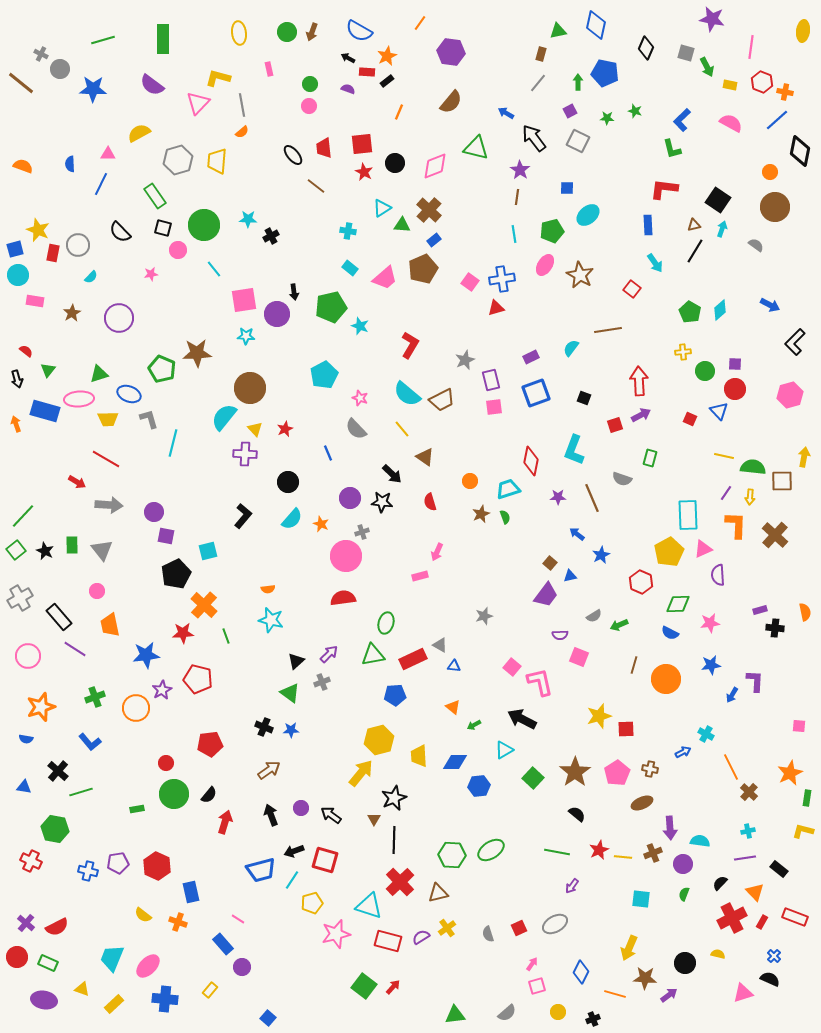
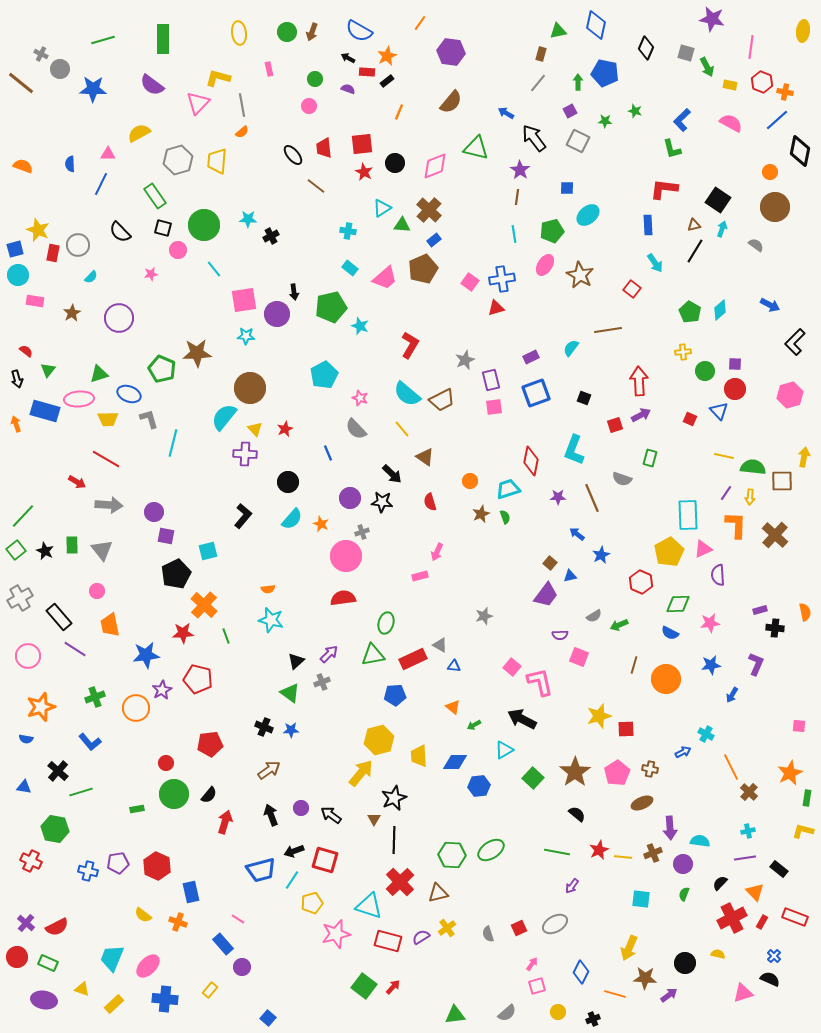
green circle at (310, 84): moved 5 px right, 5 px up
green star at (607, 118): moved 2 px left, 3 px down
purple L-shape at (755, 681): moved 1 px right, 17 px up; rotated 20 degrees clockwise
